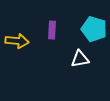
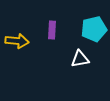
cyan pentagon: rotated 30 degrees counterclockwise
